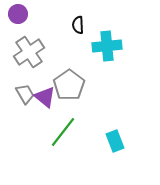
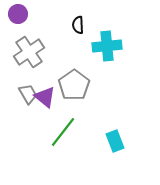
gray pentagon: moved 5 px right
gray trapezoid: moved 3 px right
